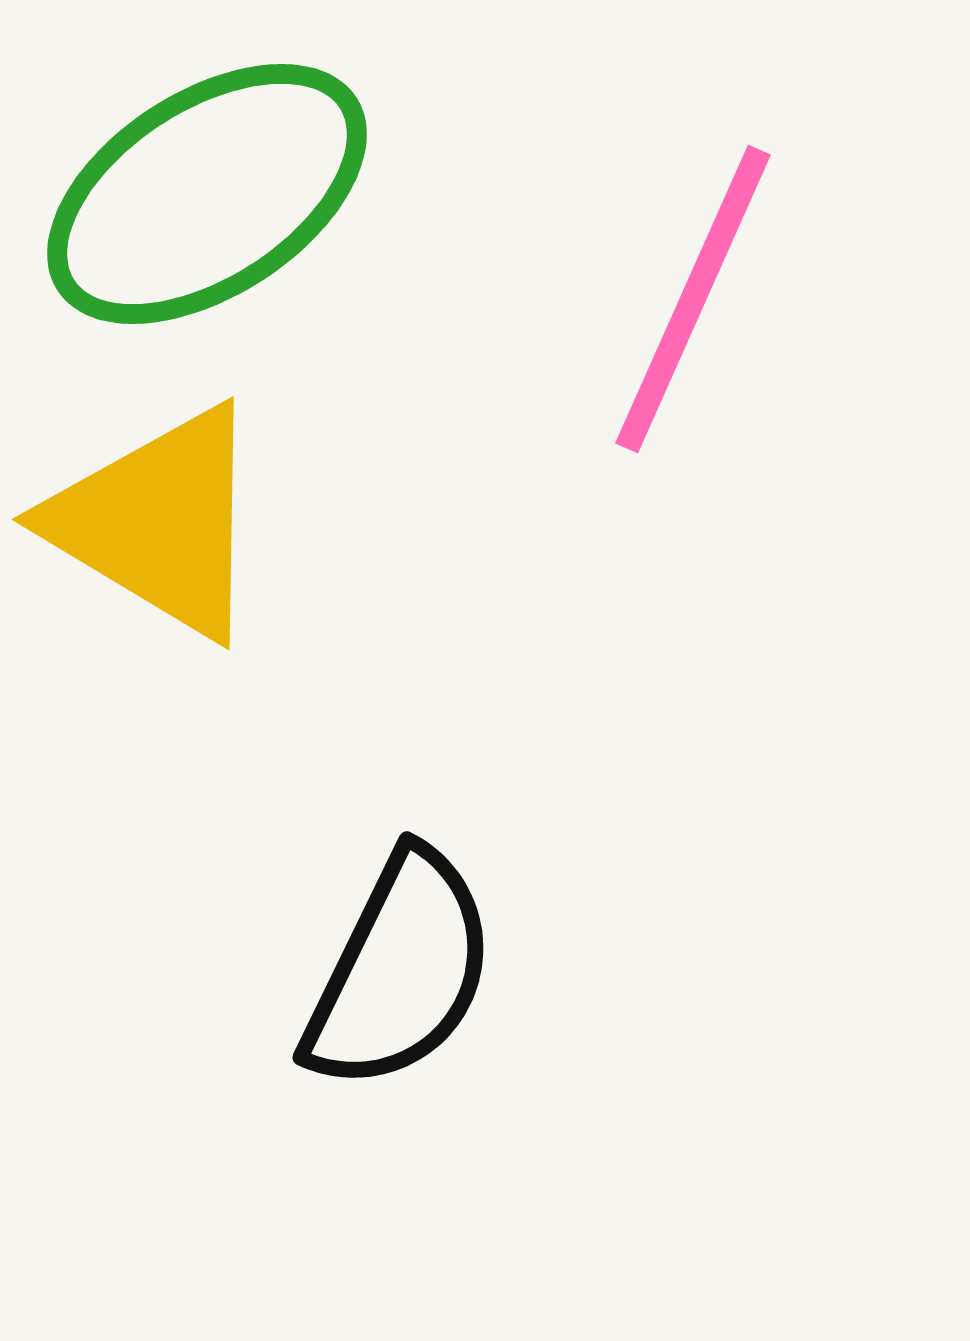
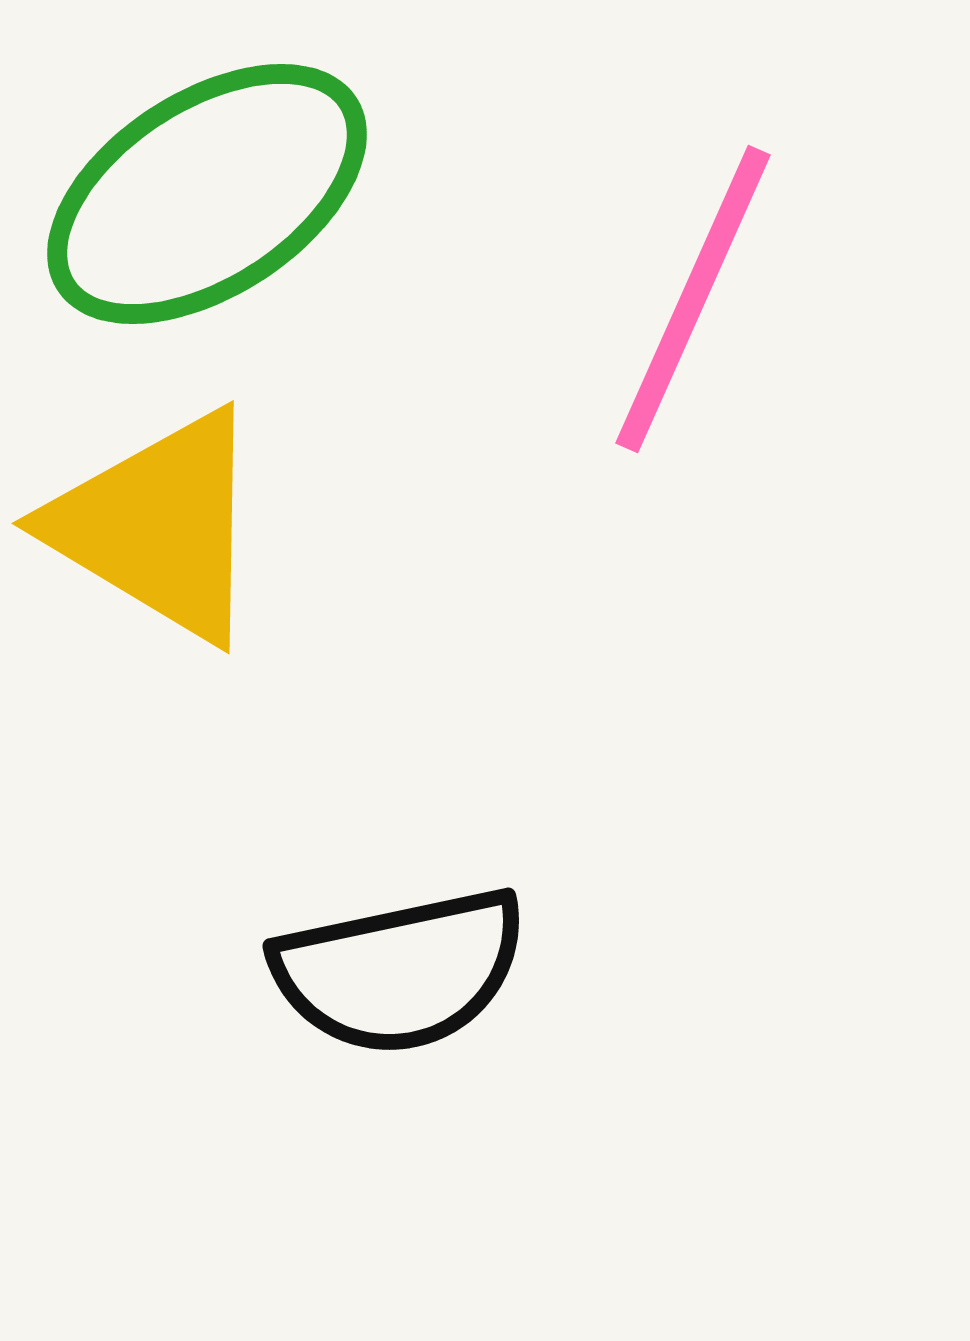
yellow triangle: moved 4 px down
black semicircle: rotated 52 degrees clockwise
